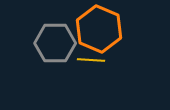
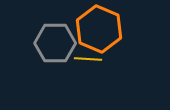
yellow line: moved 3 px left, 1 px up
